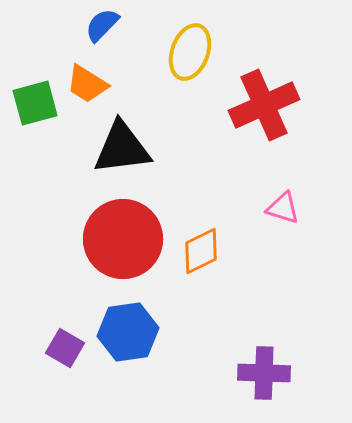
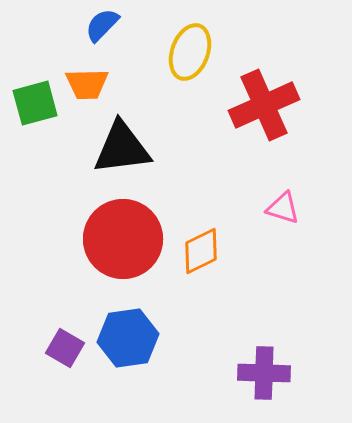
orange trapezoid: rotated 33 degrees counterclockwise
blue hexagon: moved 6 px down
